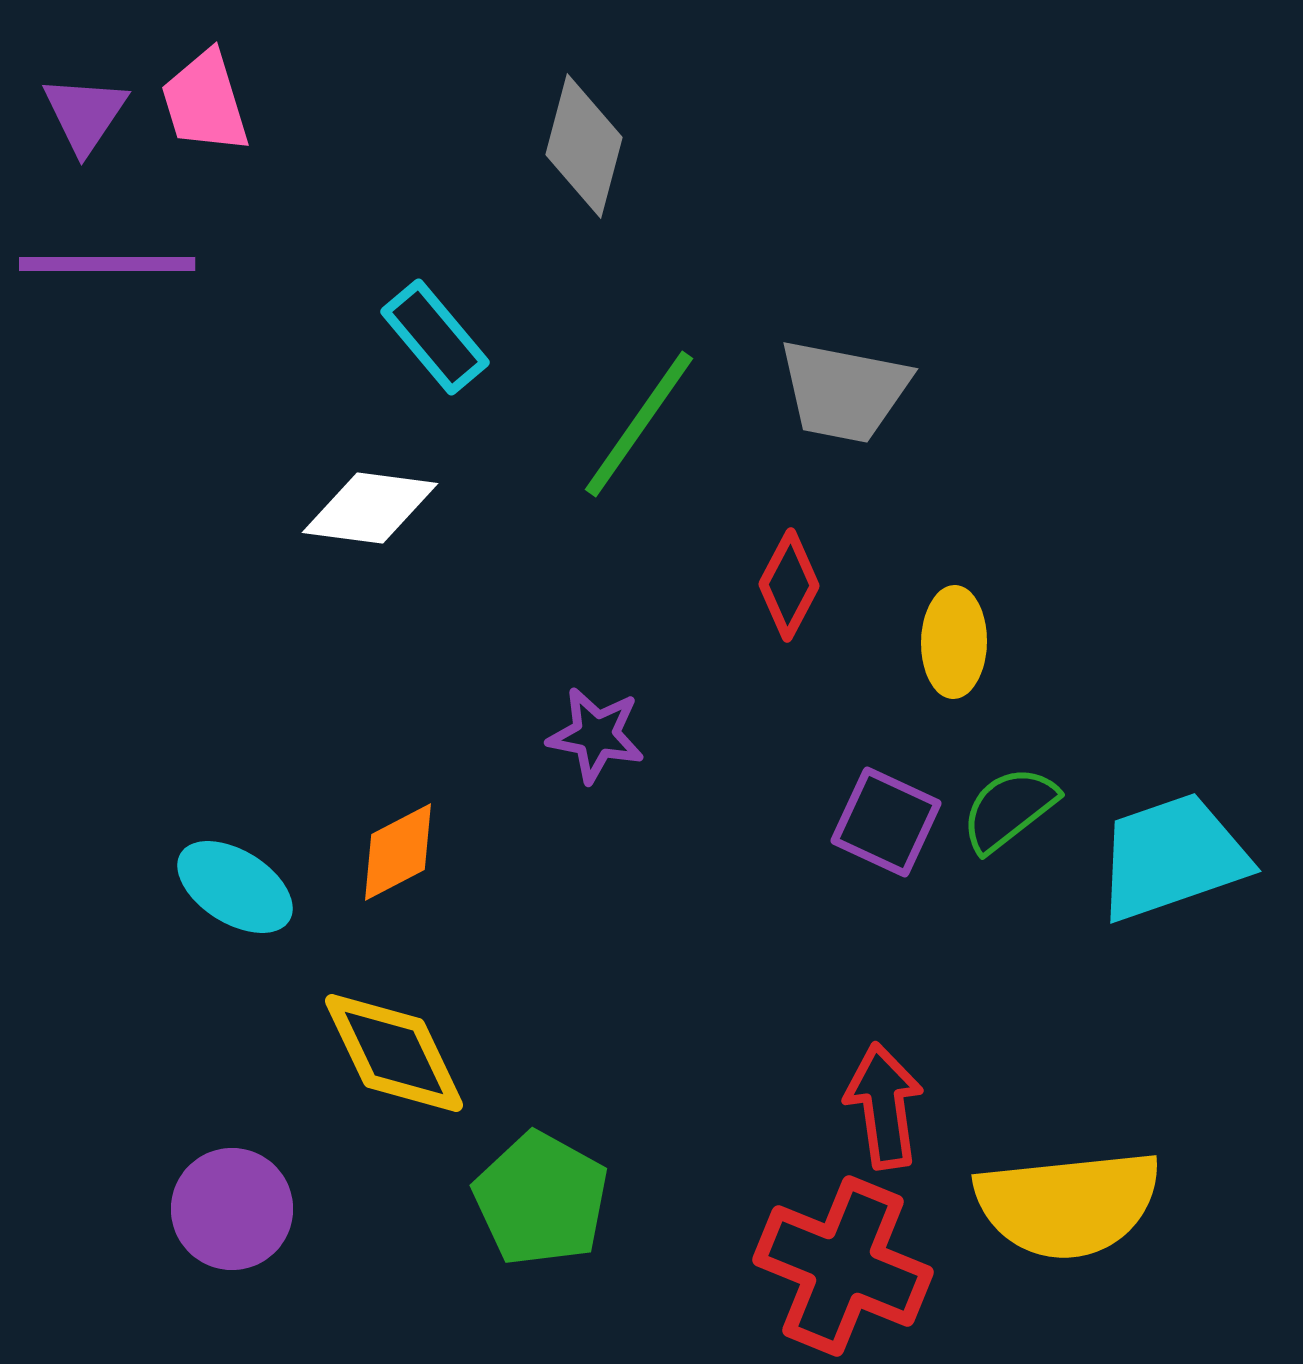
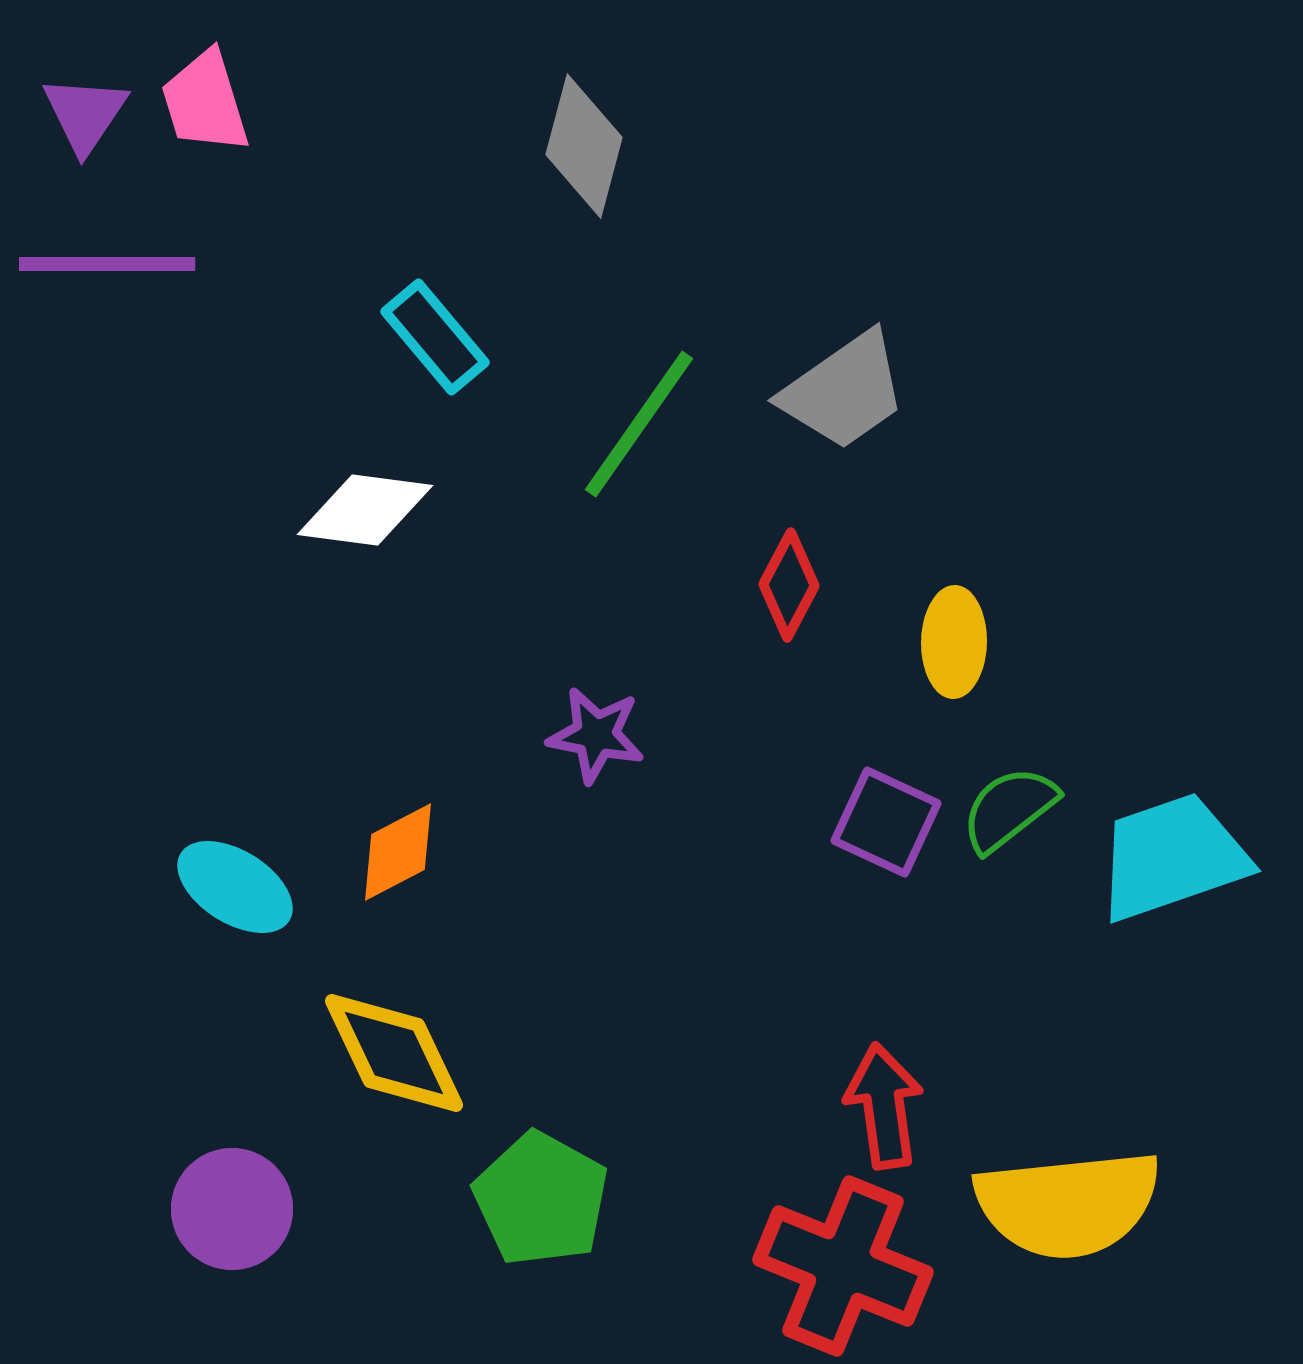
gray trapezoid: rotated 46 degrees counterclockwise
white diamond: moved 5 px left, 2 px down
